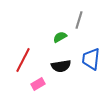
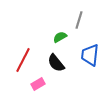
blue trapezoid: moved 1 px left, 4 px up
black semicircle: moved 5 px left, 3 px up; rotated 60 degrees clockwise
